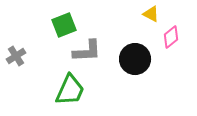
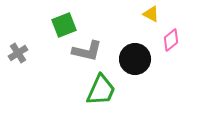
pink diamond: moved 3 px down
gray L-shape: rotated 16 degrees clockwise
gray cross: moved 2 px right, 3 px up
green trapezoid: moved 31 px right
